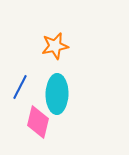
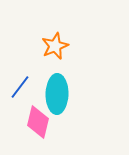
orange star: rotated 12 degrees counterclockwise
blue line: rotated 10 degrees clockwise
